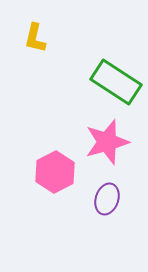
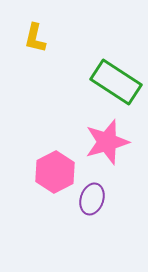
purple ellipse: moved 15 px left
